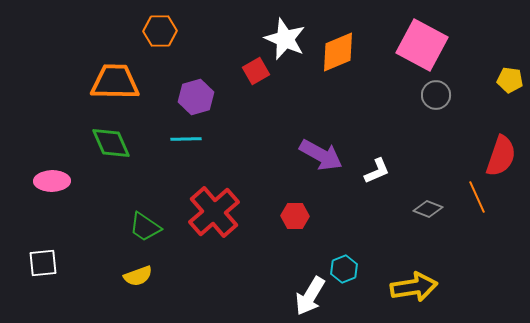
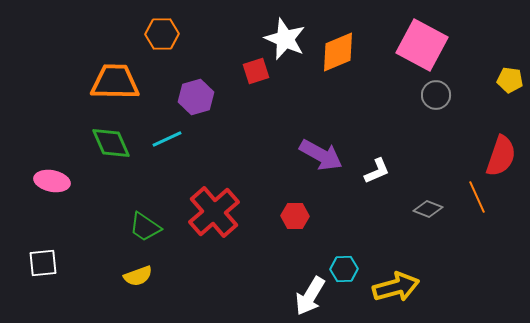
orange hexagon: moved 2 px right, 3 px down
red square: rotated 12 degrees clockwise
cyan line: moved 19 px left; rotated 24 degrees counterclockwise
pink ellipse: rotated 12 degrees clockwise
cyan hexagon: rotated 20 degrees clockwise
yellow arrow: moved 18 px left; rotated 6 degrees counterclockwise
